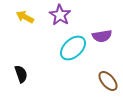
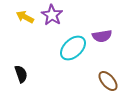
purple star: moved 8 px left
